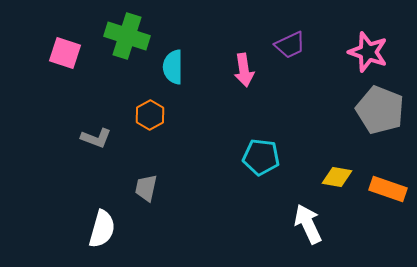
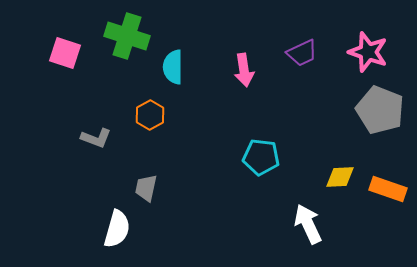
purple trapezoid: moved 12 px right, 8 px down
yellow diamond: moved 3 px right; rotated 12 degrees counterclockwise
white semicircle: moved 15 px right
